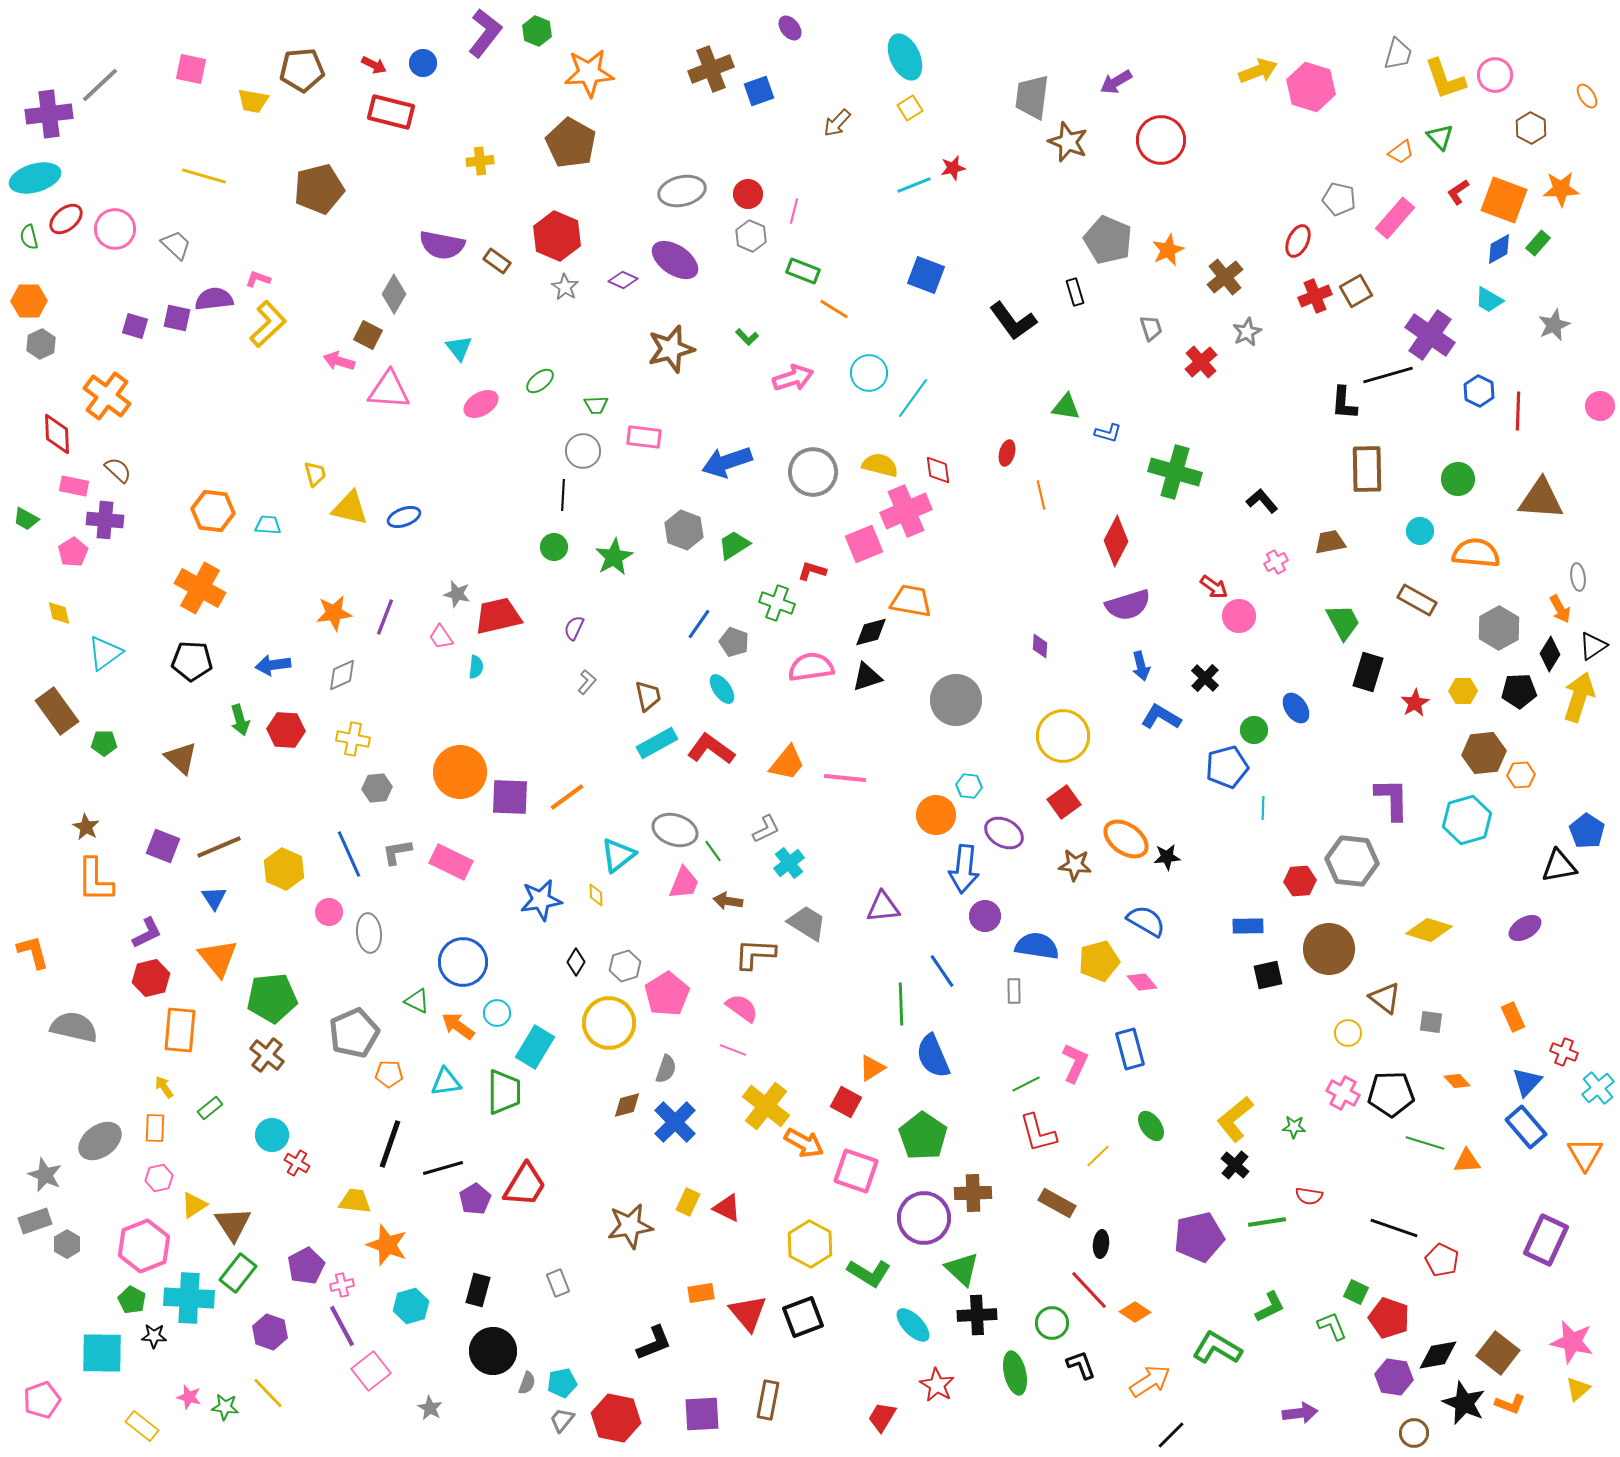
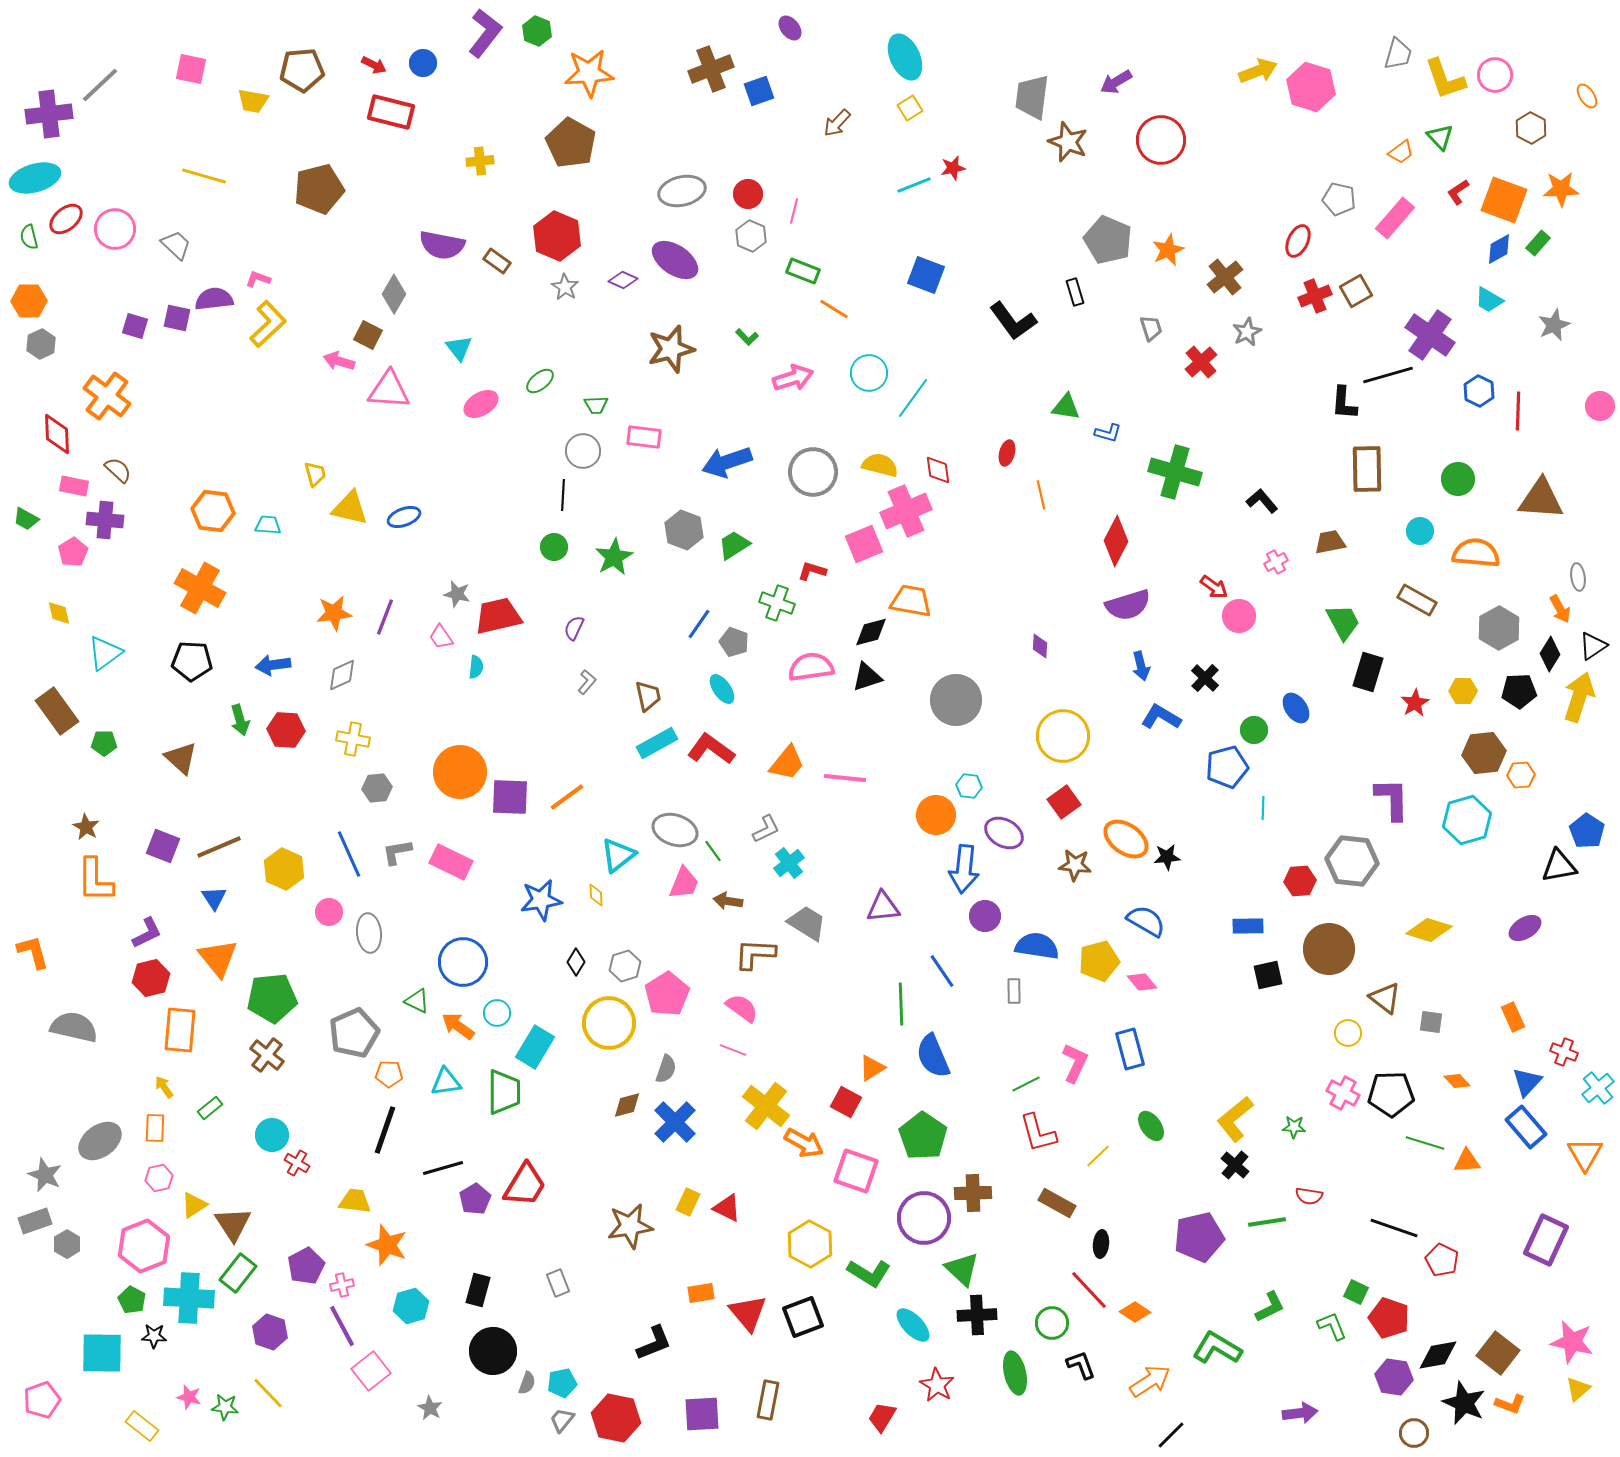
black line at (390, 1144): moved 5 px left, 14 px up
